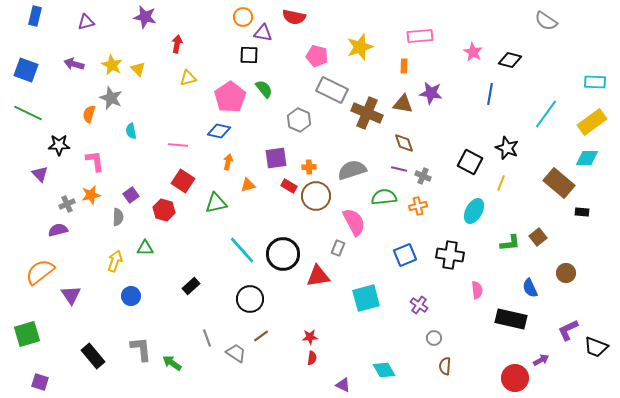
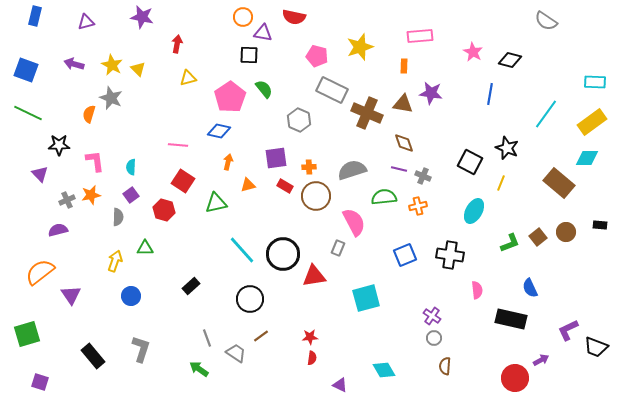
purple star at (145, 17): moved 3 px left
cyan semicircle at (131, 131): moved 36 px down; rotated 14 degrees clockwise
red rectangle at (289, 186): moved 4 px left
gray cross at (67, 204): moved 4 px up
black rectangle at (582, 212): moved 18 px right, 13 px down
green L-shape at (510, 243): rotated 15 degrees counterclockwise
brown circle at (566, 273): moved 41 px up
red triangle at (318, 276): moved 4 px left
purple cross at (419, 305): moved 13 px right, 11 px down
gray L-shape at (141, 349): rotated 24 degrees clockwise
green arrow at (172, 363): moved 27 px right, 6 px down
purple triangle at (343, 385): moved 3 px left
